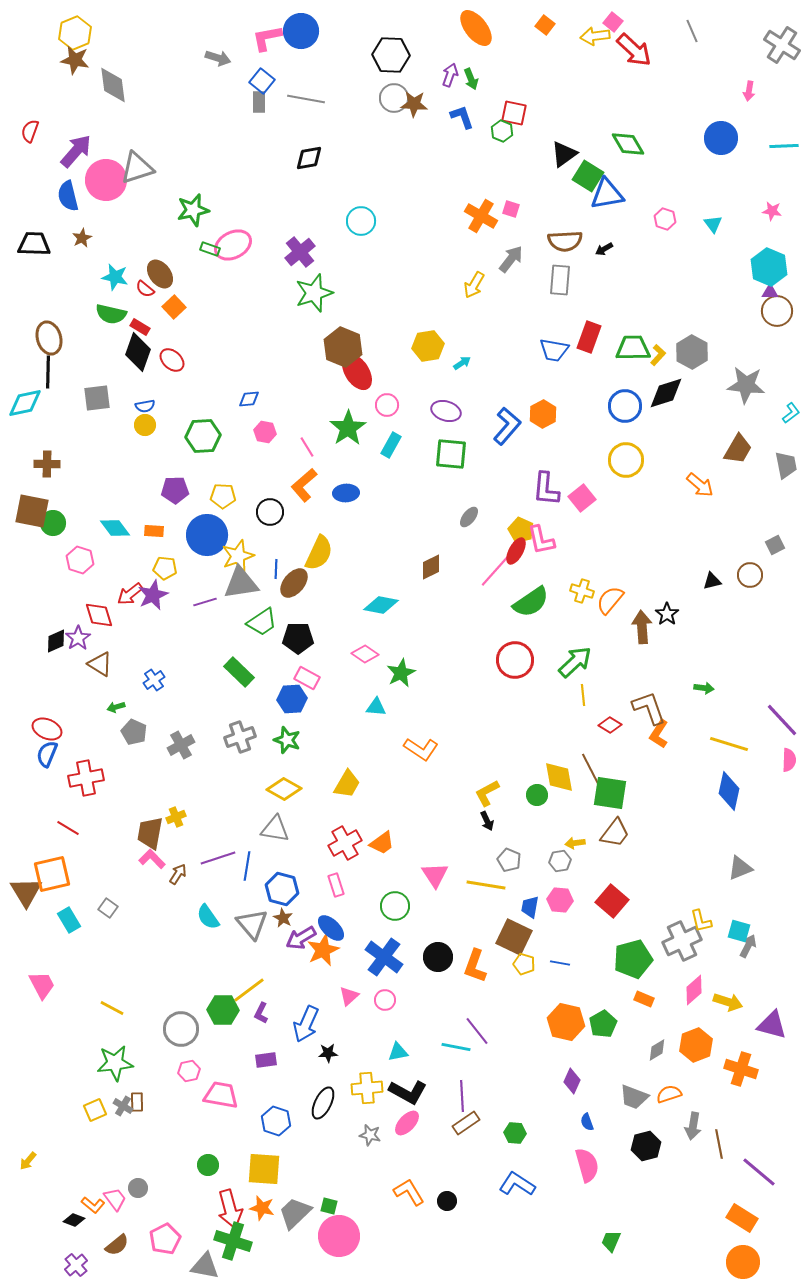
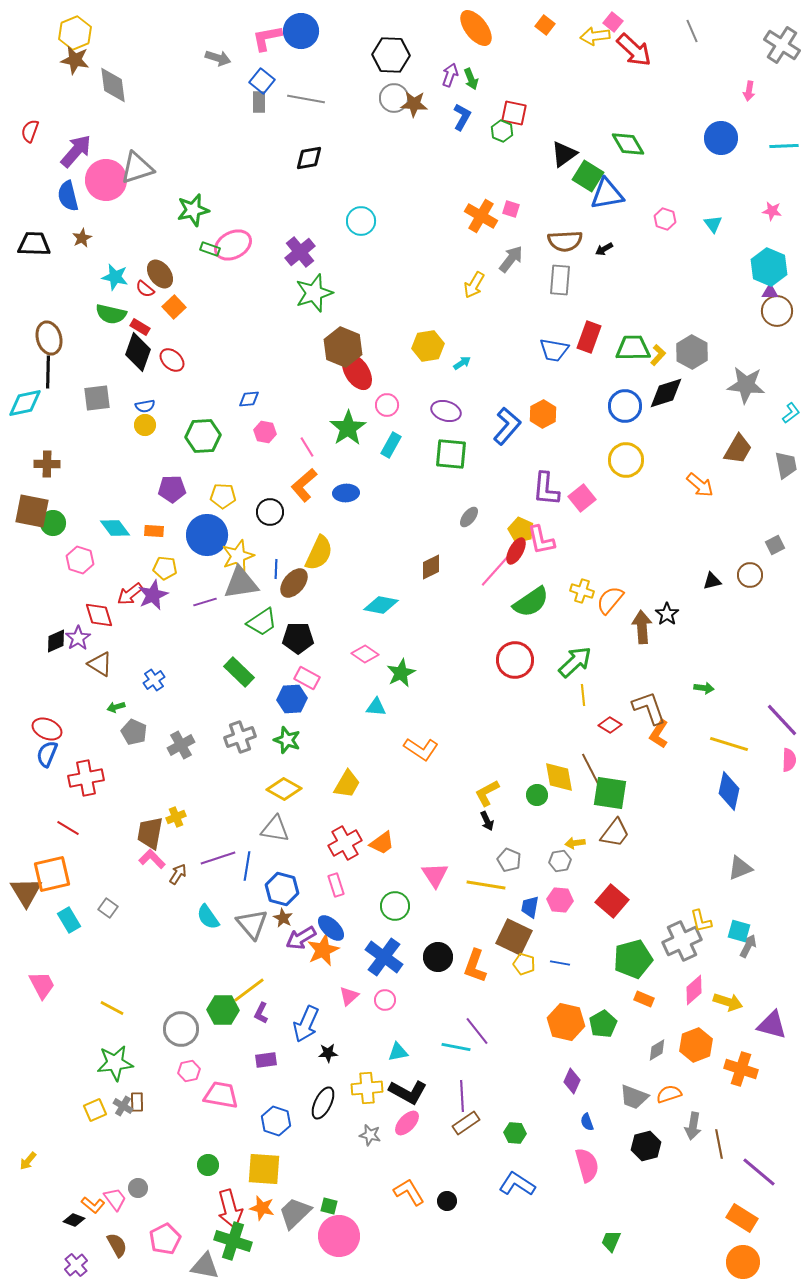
blue L-shape at (462, 117): rotated 48 degrees clockwise
purple pentagon at (175, 490): moved 3 px left, 1 px up
brown semicircle at (117, 1245): rotated 80 degrees counterclockwise
